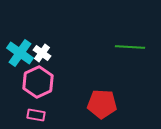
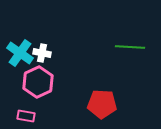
white cross: rotated 24 degrees counterclockwise
pink rectangle: moved 10 px left, 1 px down
